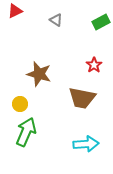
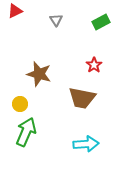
gray triangle: rotated 24 degrees clockwise
